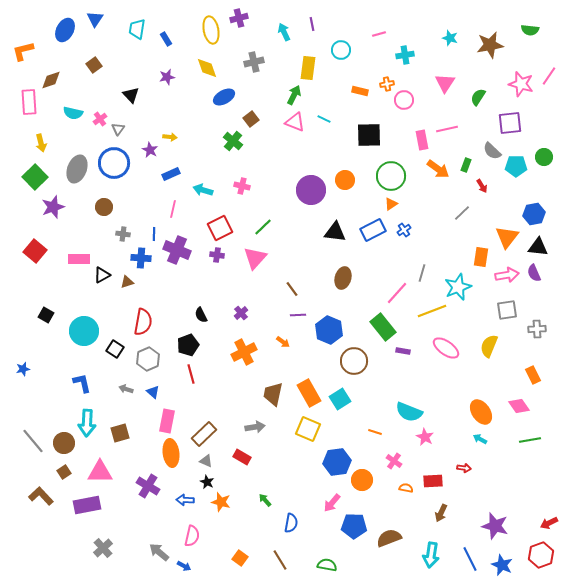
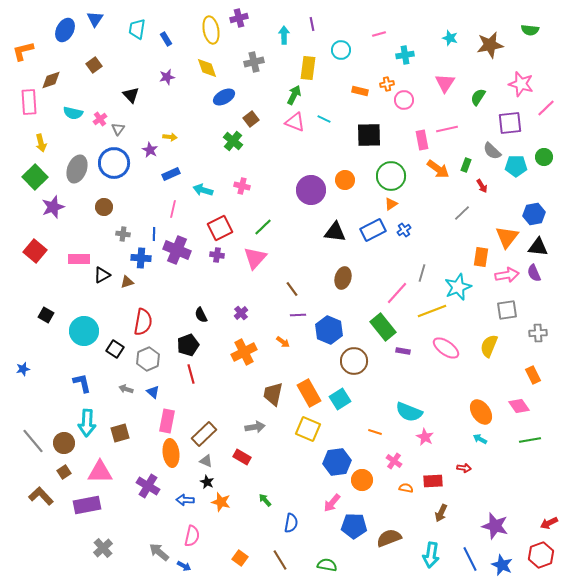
cyan arrow at (284, 32): moved 3 px down; rotated 24 degrees clockwise
pink line at (549, 76): moved 3 px left, 32 px down; rotated 12 degrees clockwise
gray cross at (537, 329): moved 1 px right, 4 px down
